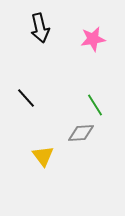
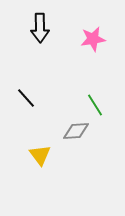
black arrow: rotated 12 degrees clockwise
gray diamond: moved 5 px left, 2 px up
yellow triangle: moved 3 px left, 1 px up
